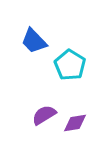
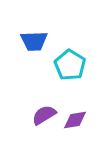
blue trapezoid: rotated 48 degrees counterclockwise
purple diamond: moved 3 px up
